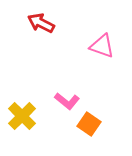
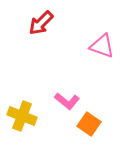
red arrow: rotated 72 degrees counterclockwise
yellow cross: rotated 24 degrees counterclockwise
